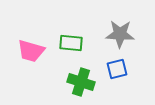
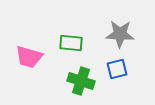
pink trapezoid: moved 2 px left, 6 px down
green cross: moved 1 px up
